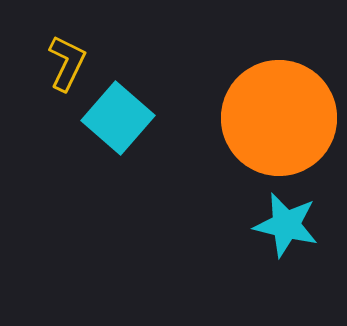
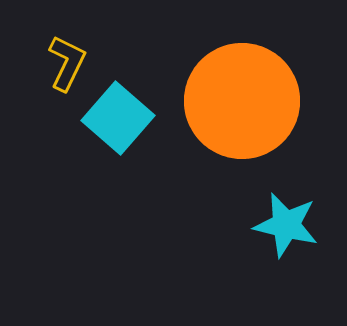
orange circle: moved 37 px left, 17 px up
